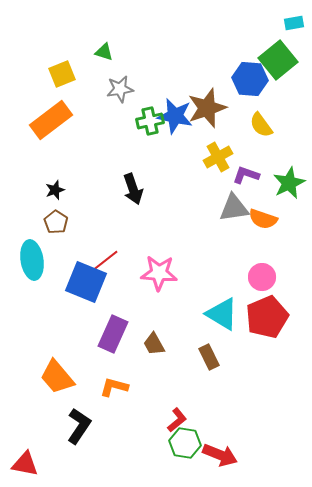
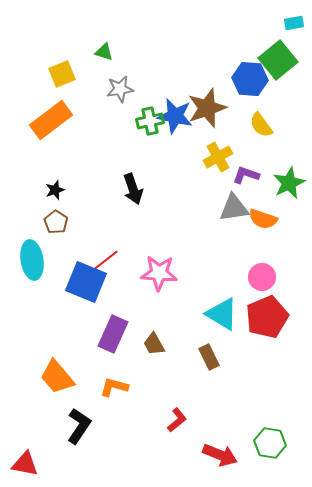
green hexagon: moved 85 px right
